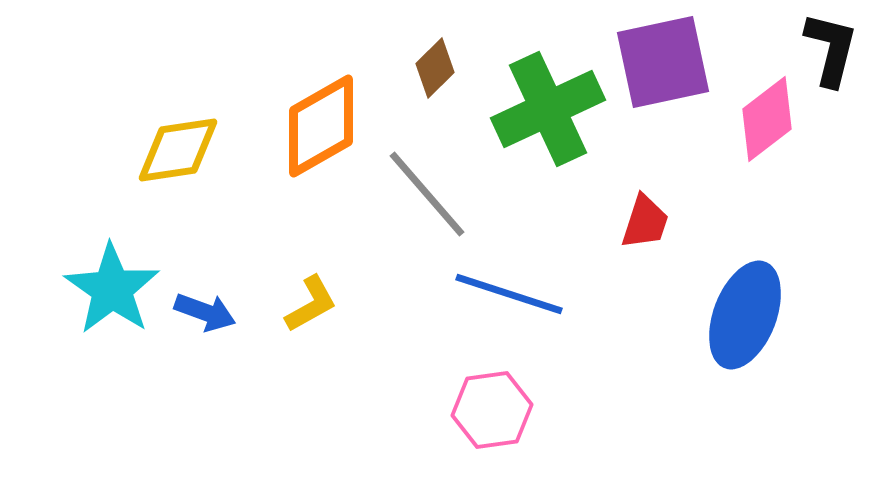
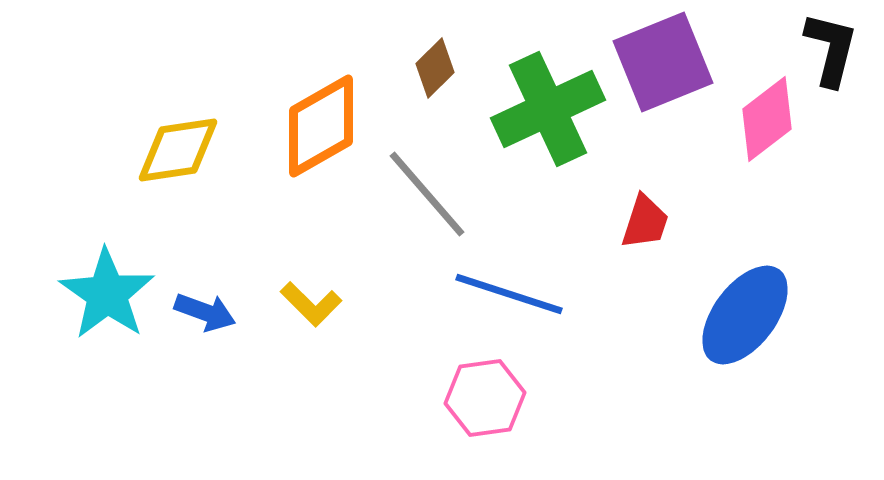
purple square: rotated 10 degrees counterclockwise
cyan star: moved 5 px left, 5 px down
yellow L-shape: rotated 74 degrees clockwise
blue ellipse: rotated 16 degrees clockwise
pink hexagon: moved 7 px left, 12 px up
